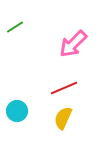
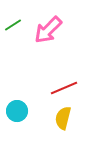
green line: moved 2 px left, 2 px up
pink arrow: moved 25 px left, 14 px up
yellow semicircle: rotated 10 degrees counterclockwise
